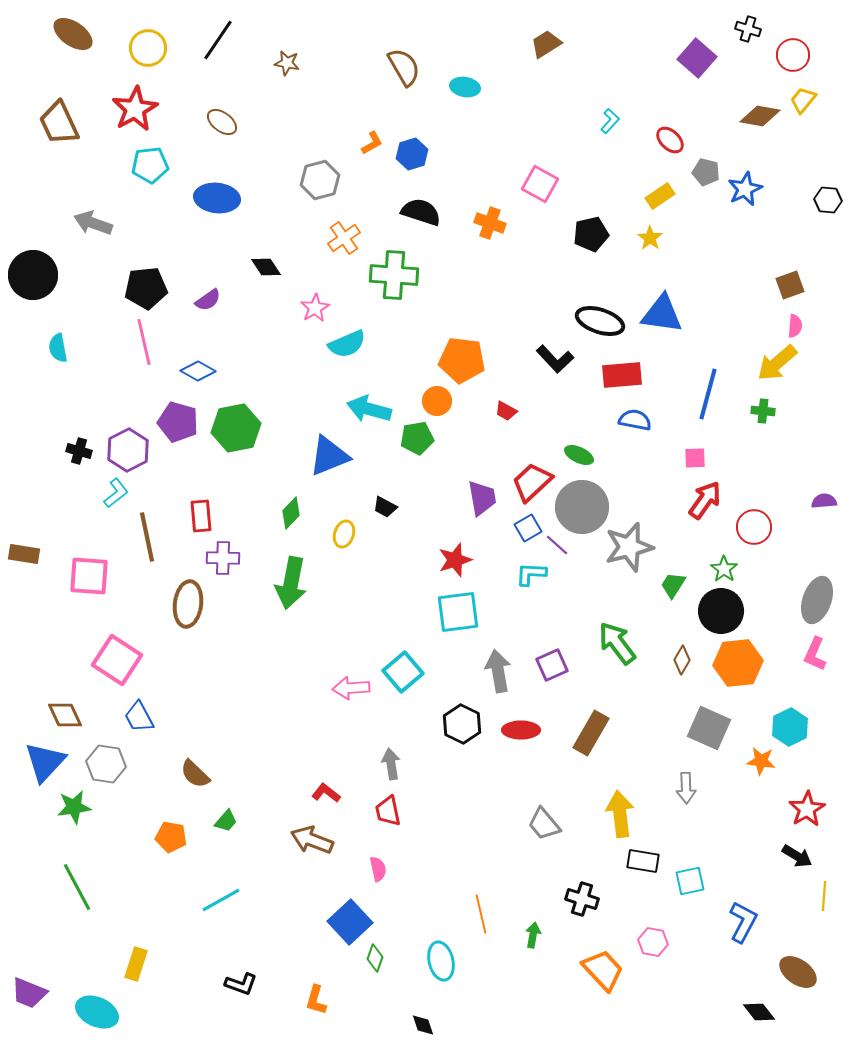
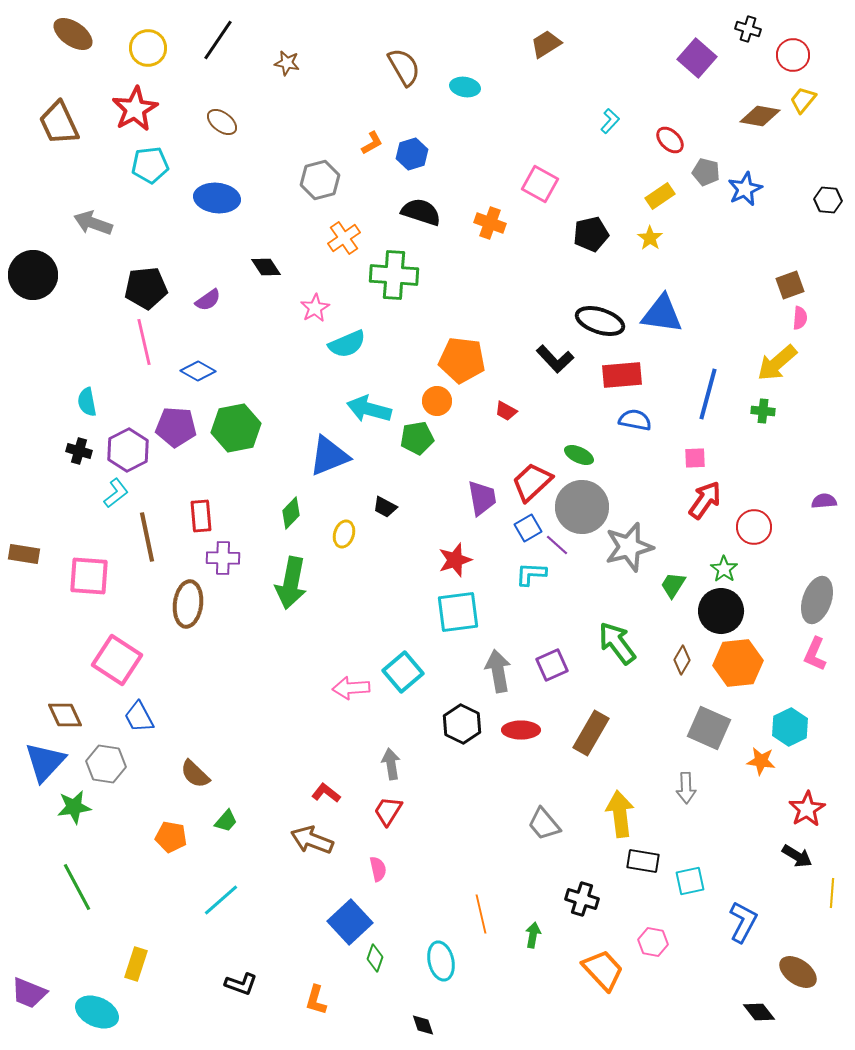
pink semicircle at (795, 326): moved 5 px right, 8 px up
cyan semicircle at (58, 348): moved 29 px right, 54 px down
purple pentagon at (178, 422): moved 2 px left, 5 px down; rotated 12 degrees counterclockwise
red trapezoid at (388, 811): rotated 44 degrees clockwise
yellow line at (824, 896): moved 8 px right, 3 px up
cyan line at (221, 900): rotated 12 degrees counterclockwise
